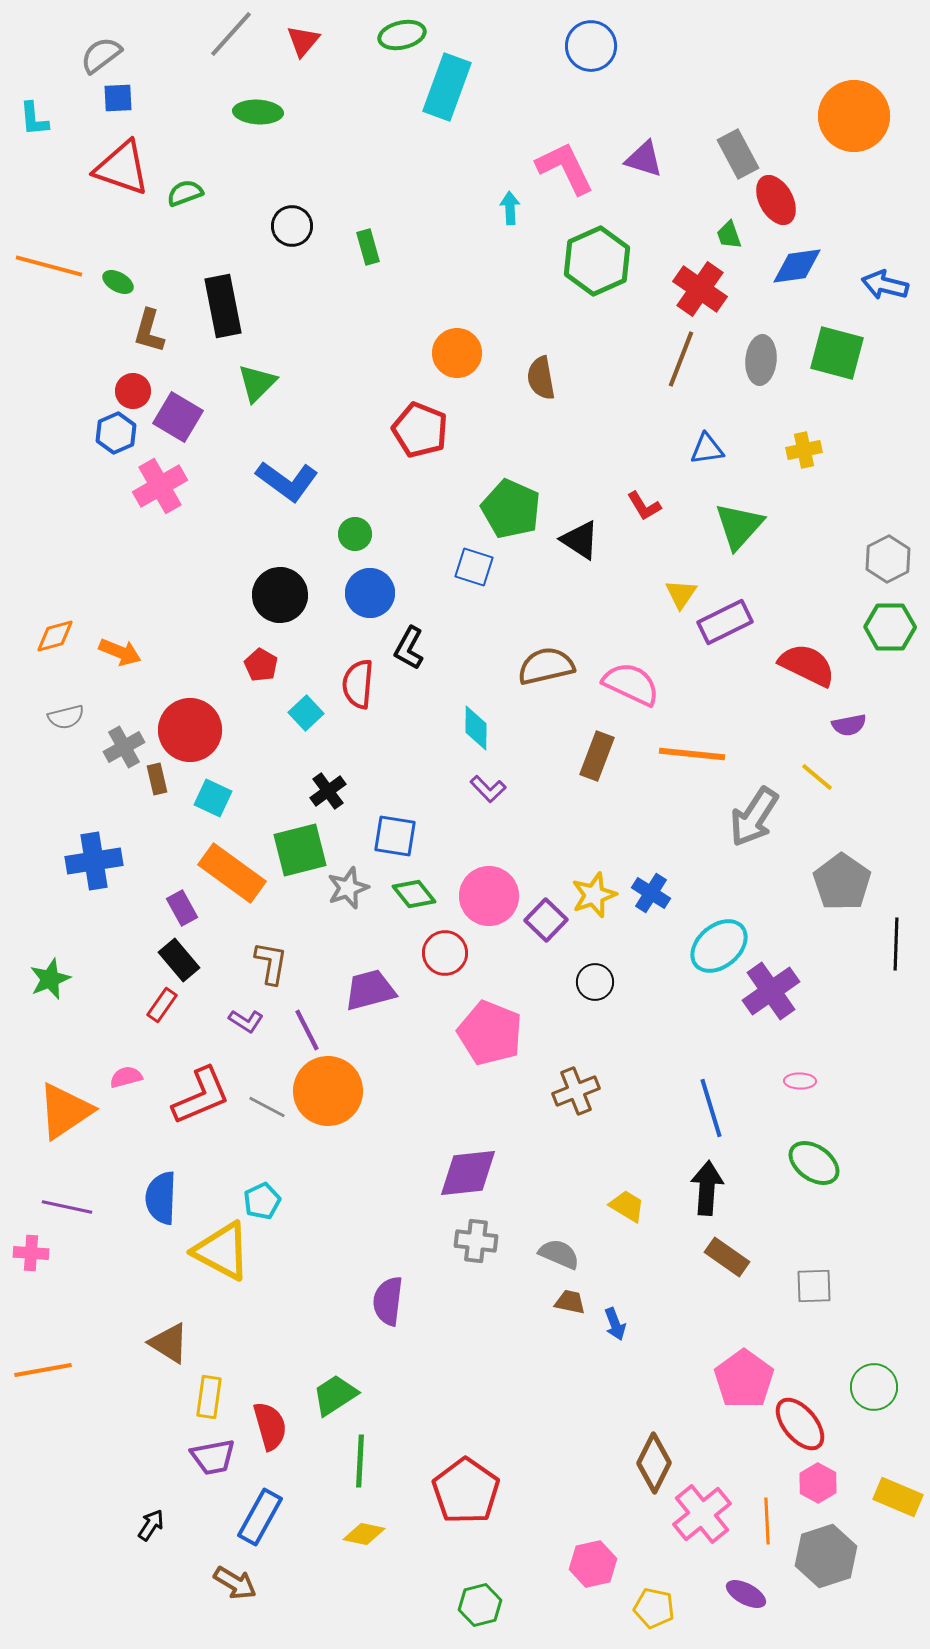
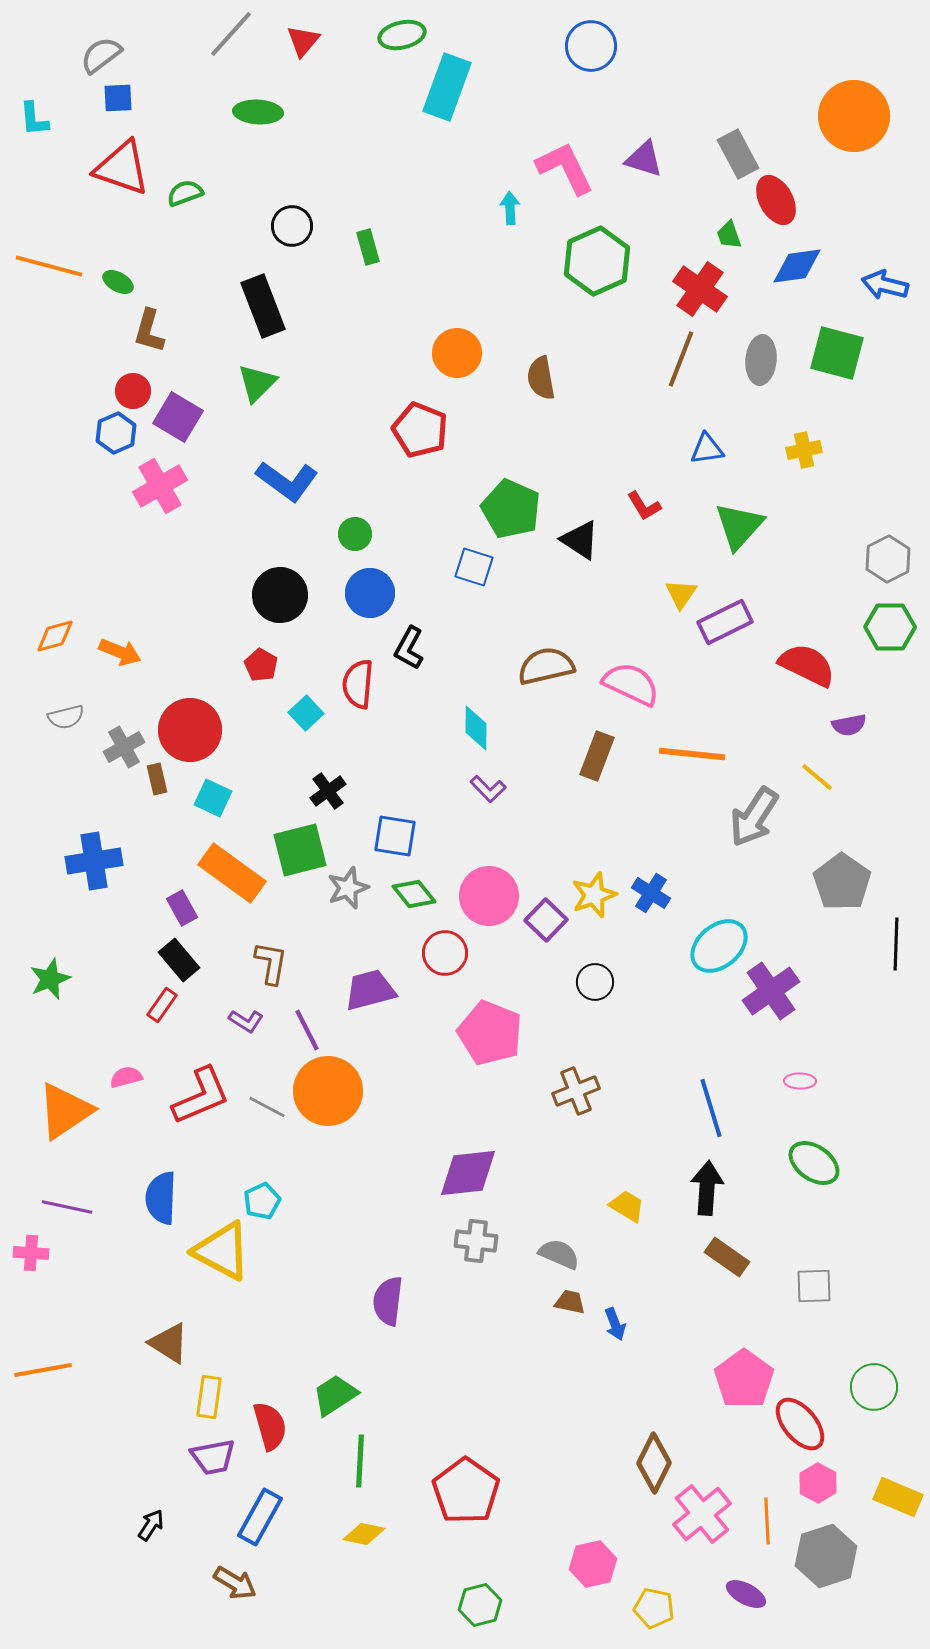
black rectangle at (223, 306): moved 40 px right; rotated 10 degrees counterclockwise
